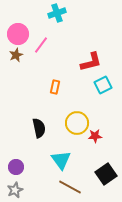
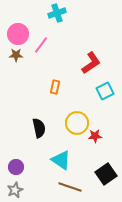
brown star: rotated 24 degrees clockwise
red L-shape: moved 1 px down; rotated 20 degrees counterclockwise
cyan square: moved 2 px right, 6 px down
cyan triangle: rotated 20 degrees counterclockwise
brown line: rotated 10 degrees counterclockwise
